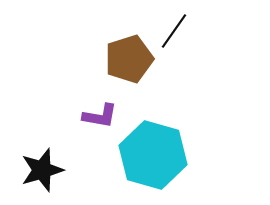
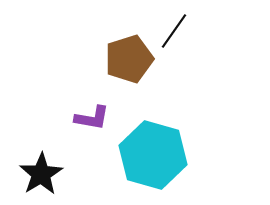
purple L-shape: moved 8 px left, 2 px down
black star: moved 1 px left, 4 px down; rotated 15 degrees counterclockwise
